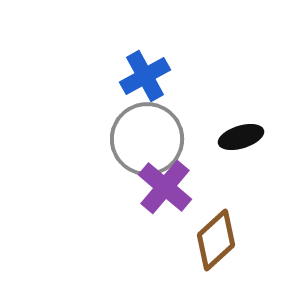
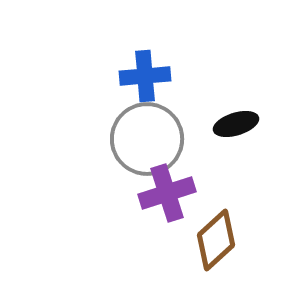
blue cross: rotated 24 degrees clockwise
black ellipse: moved 5 px left, 13 px up
purple cross: moved 2 px right, 6 px down; rotated 32 degrees clockwise
